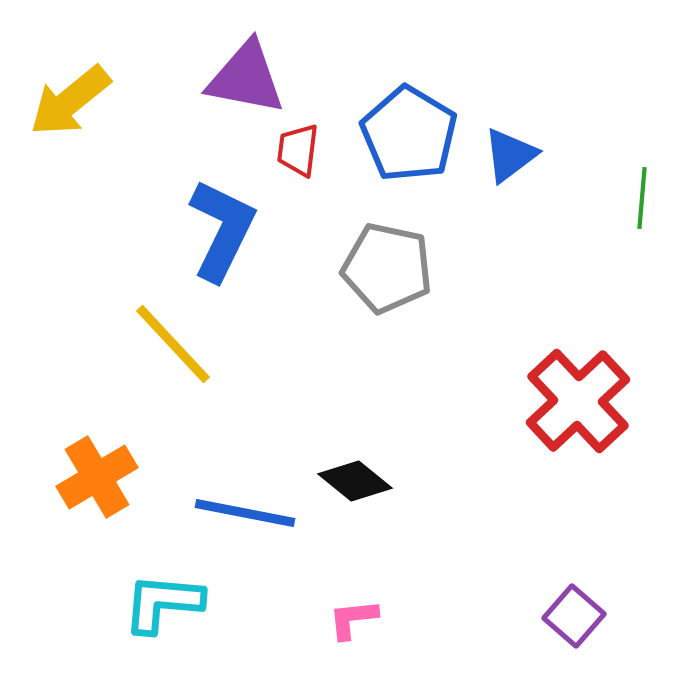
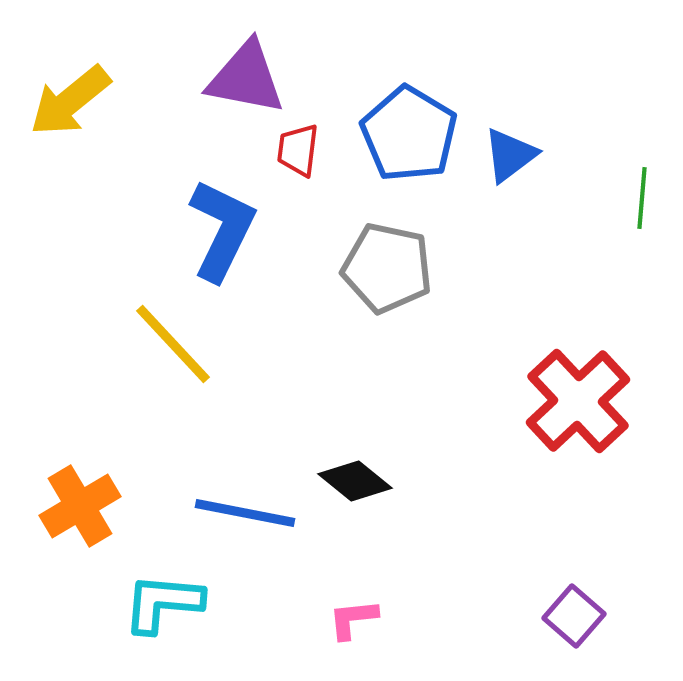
orange cross: moved 17 px left, 29 px down
